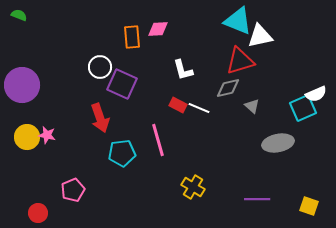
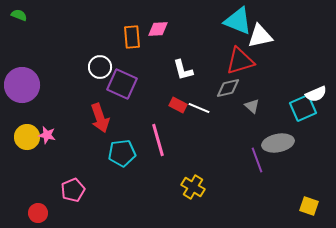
purple line: moved 39 px up; rotated 70 degrees clockwise
